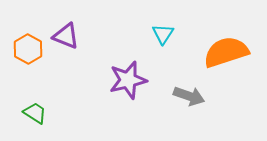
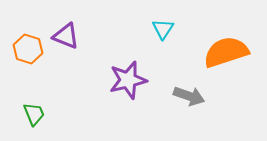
cyan triangle: moved 5 px up
orange hexagon: rotated 12 degrees counterclockwise
green trapezoid: moved 1 px left, 1 px down; rotated 35 degrees clockwise
